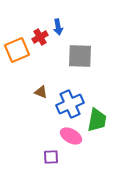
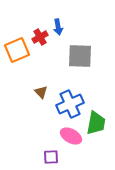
brown triangle: rotated 24 degrees clockwise
green trapezoid: moved 1 px left, 3 px down
